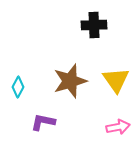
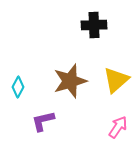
yellow triangle: rotated 24 degrees clockwise
purple L-shape: moved 1 px up; rotated 25 degrees counterclockwise
pink arrow: rotated 45 degrees counterclockwise
